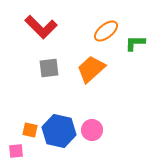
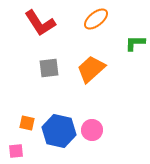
red L-shape: moved 1 px left, 4 px up; rotated 12 degrees clockwise
orange ellipse: moved 10 px left, 12 px up
orange square: moved 3 px left, 7 px up
